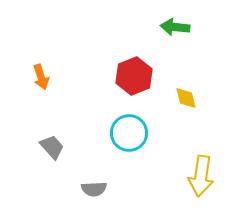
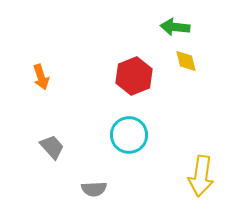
yellow diamond: moved 37 px up
cyan circle: moved 2 px down
